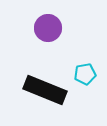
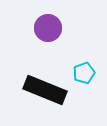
cyan pentagon: moved 1 px left, 1 px up; rotated 10 degrees counterclockwise
